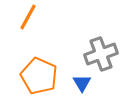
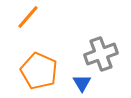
orange line: rotated 12 degrees clockwise
orange pentagon: moved 5 px up
